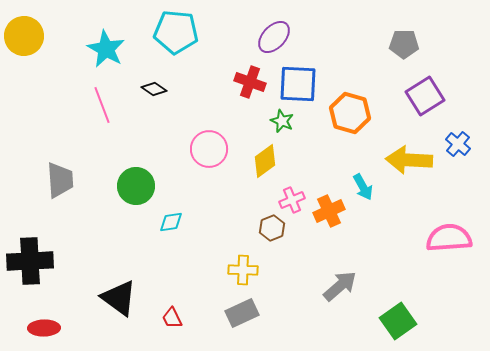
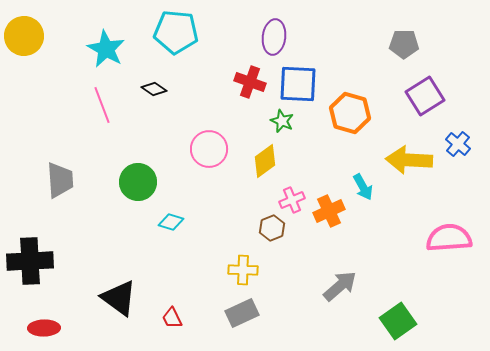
purple ellipse: rotated 36 degrees counterclockwise
green circle: moved 2 px right, 4 px up
cyan diamond: rotated 25 degrees clockwise
